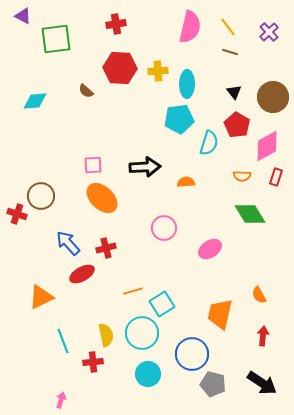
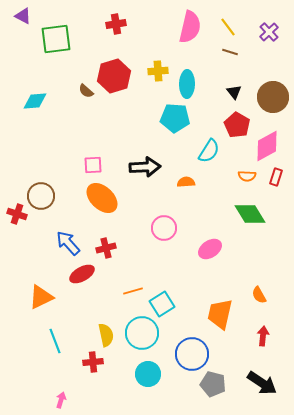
red hexagon at (120, 68): moved 6 px left, 8 px down; rotated 20 degrees counterclockwise
cyan pentagon at (179, 119): moved 4 px left, 1 px up; rotated 12 degrees clockwise
cyan semicircle at (209, 143): moved 8 px down; rotated 15 degrees clockwise
orange semicircle at (242, 176): moved 5 px right
cyan line at (63, 341): moved 8 px left
